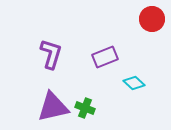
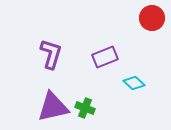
red circle: moved 1 px up
